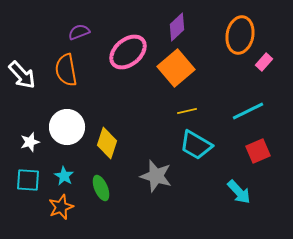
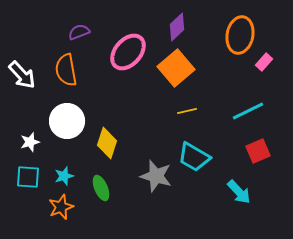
pink ellipse: rotated 9 degrees counterclockwise
white circle: moved 6 px up
cyan trapezoid: moved 2 px left, 12 px down
cyan star: rotated 24 degrees clockwise
cyan square: moved 3 px up
